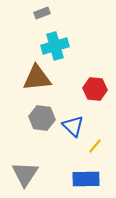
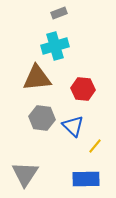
gray rectangle: moved 17 px right
red hexagon: moved 12 px left
